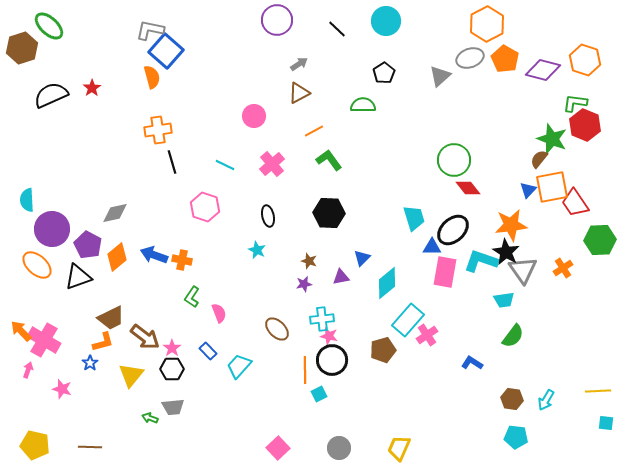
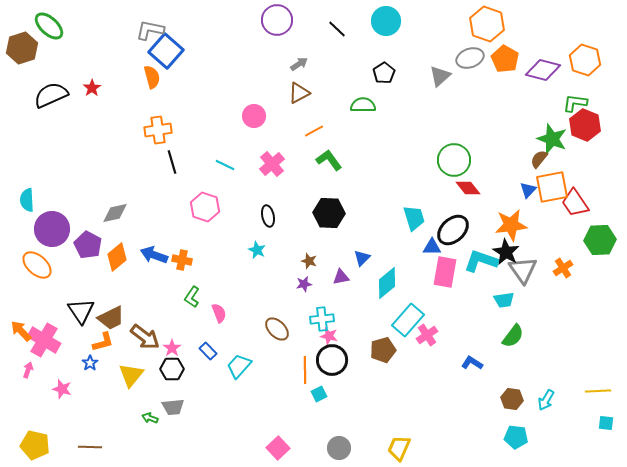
orange hexagon at (487, 24): rotated 12 degrees counterclockwise
black triangle at (78, 277): moved 3 px right, 34 px down; rotated 44 degrees counterclockwise
